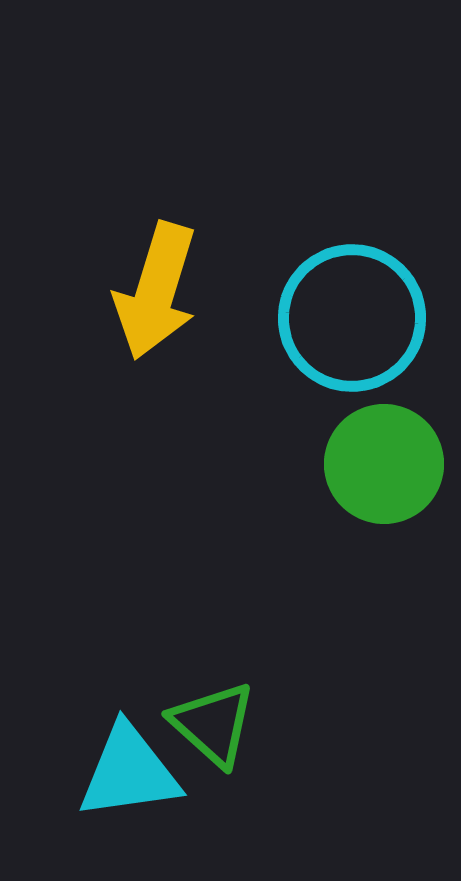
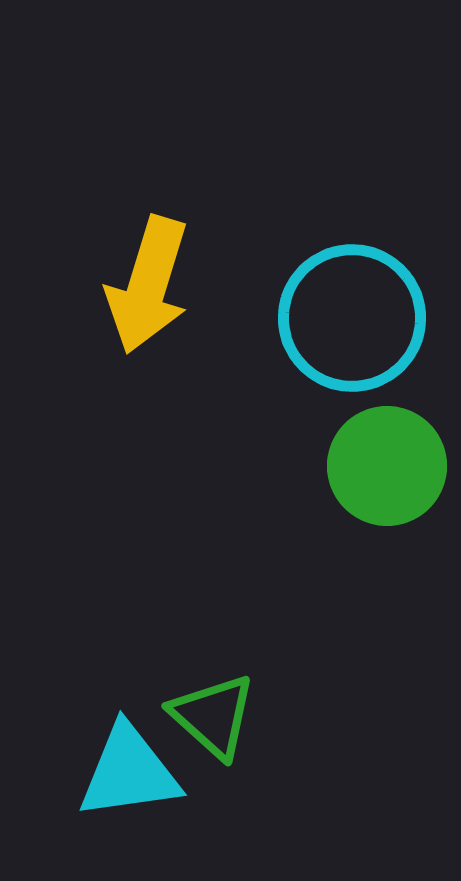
yellow arrow: moved 8 px left, 6 px up
green circle: moved 3 px right, 2 px down
green triangle: moved 8 px up
